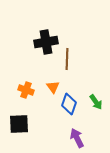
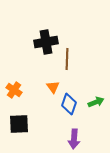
orange cross: moved 12 px left; rotated 14 degrees clockwise
green arrow: rotated 77 degrees counterclockwise
purple arrow: moved 3 px left, 1 px down; rotated 150 degrees counterclockwise
